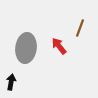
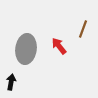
brown line: moved 3 px right, 1 px down
gray ellipse: moved 1 px down
